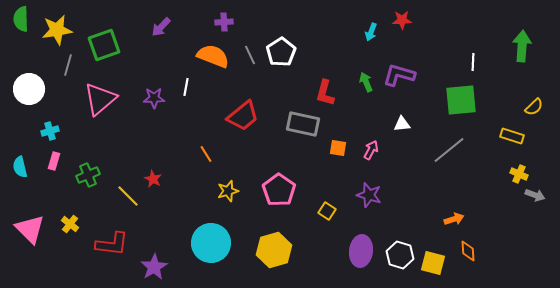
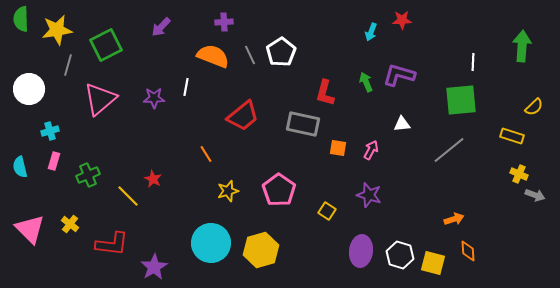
green square at (104, 45): moved 2 px right; rotated 8 degrees counterclockwise
yellow hexagon at (274, 250): moved 13 px left
